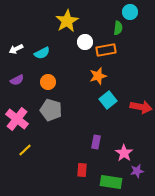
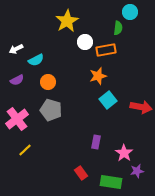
cyan semicircle: moved 6 px left, 7 px down
pink cross: rotated 15 degrees clockwise
red rectangle: moved 1 px left, 3 px down; rotated 40 degrees counterclockwise
